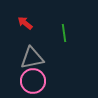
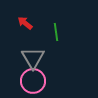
green line: moved 8 px left, 1 px up
gray triangle: moved 1 px right; rotated 50 degrees counterclockwise
